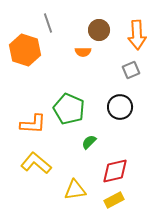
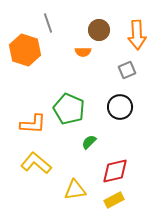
gray square: moved 4 px left
